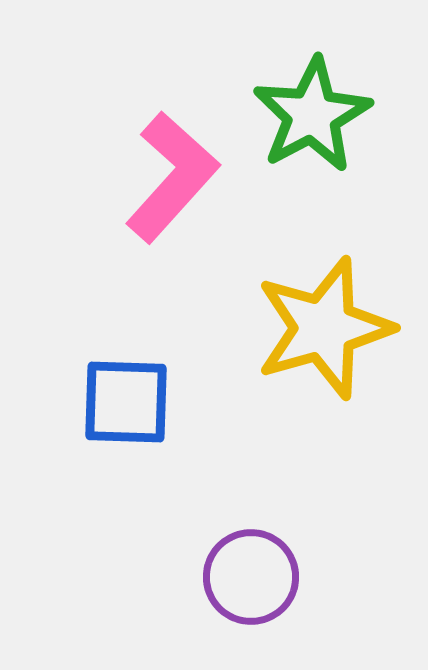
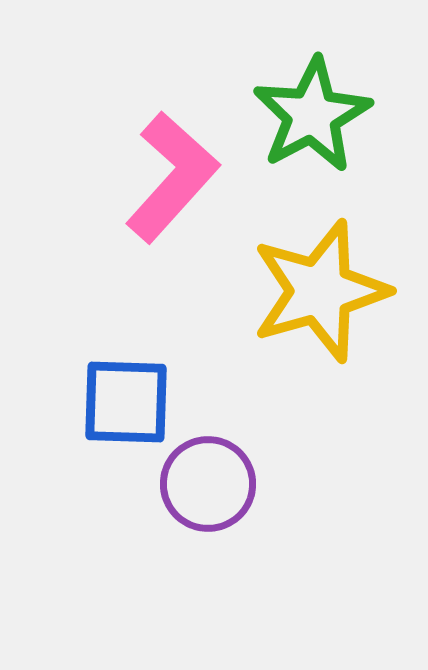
yellow star: moved 4 px left, 37 px up
purple circle: moved 43 px left, 93 px up
